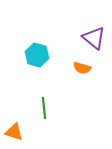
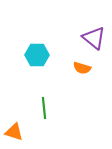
cyan hexagon: rotated 15 degrees counterclockwise
